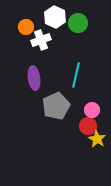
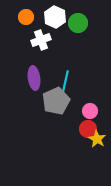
orange circle: moved 10 px up
cyan line: moved 11 px left, 8 px down
gray pentagon: moved 5 px up
pink circle: moved 2 px left, 1 px down
red circle: moved 3 px down
